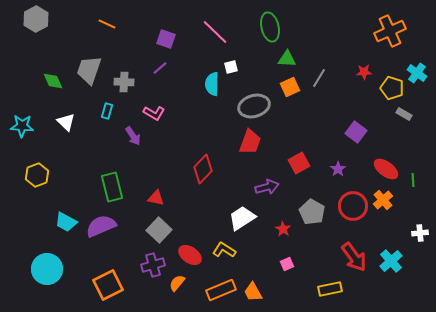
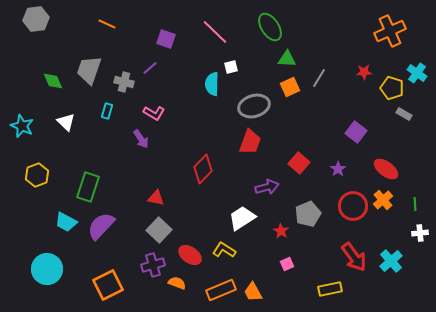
gray hexagon at (36, 19): rotated 20 degrees clockwise
green ellipse at (270, 27): rotated 20 degrees counterclockwise
purple line at (160, 68): moved 10 px left
gray cross at (124, 82): rotated 12 degrees clockwise
cyan star at (22, 126): rotated 20 degrees clockwise
purple arrow at (133, 136): moved 8 px right, 3 px down
red square at (299, 163): rotated 20 degrees counterclockwise
green line at (413, 180): moved 2 px right, 24 px down
green rectangle at (112, 187): moved 24 px left; rotated 32 degrees clockwise
gray pentagon at (312, 212): moved 4 px left, 2 px down; rotated 20 degrees clockwise
purple semicircle at (101, 226): rotated 24 degrees counterclockwise
red star at (283, 229): moved 2 px left, 2 px down
orange semicircle at (177, 283): rotated 72 degrees clockwise
